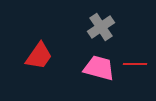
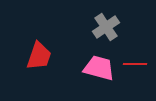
gray cross: moved 5 px right
red trapezoid: rotated 16 degrees counterclockwise
